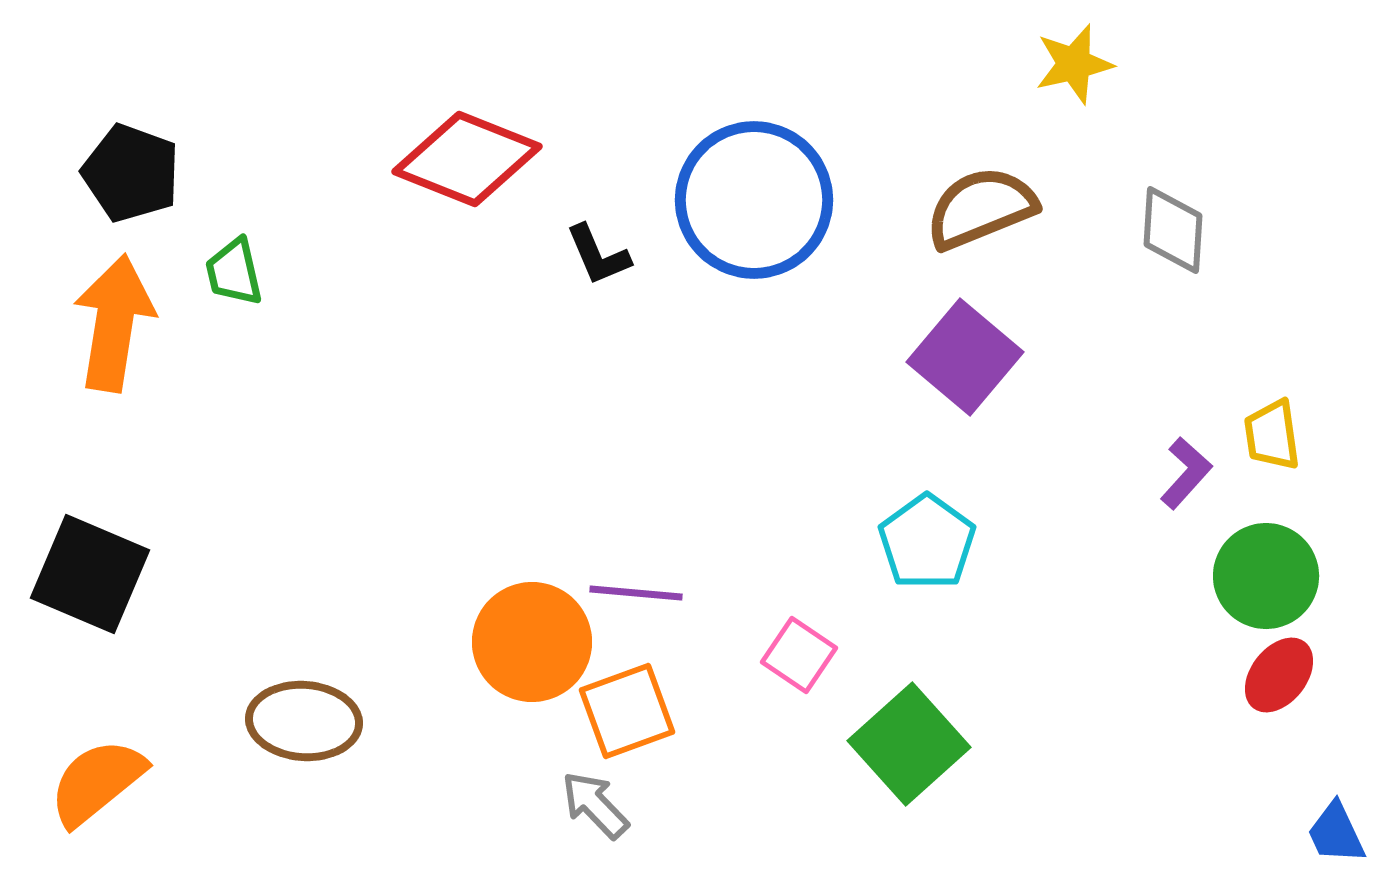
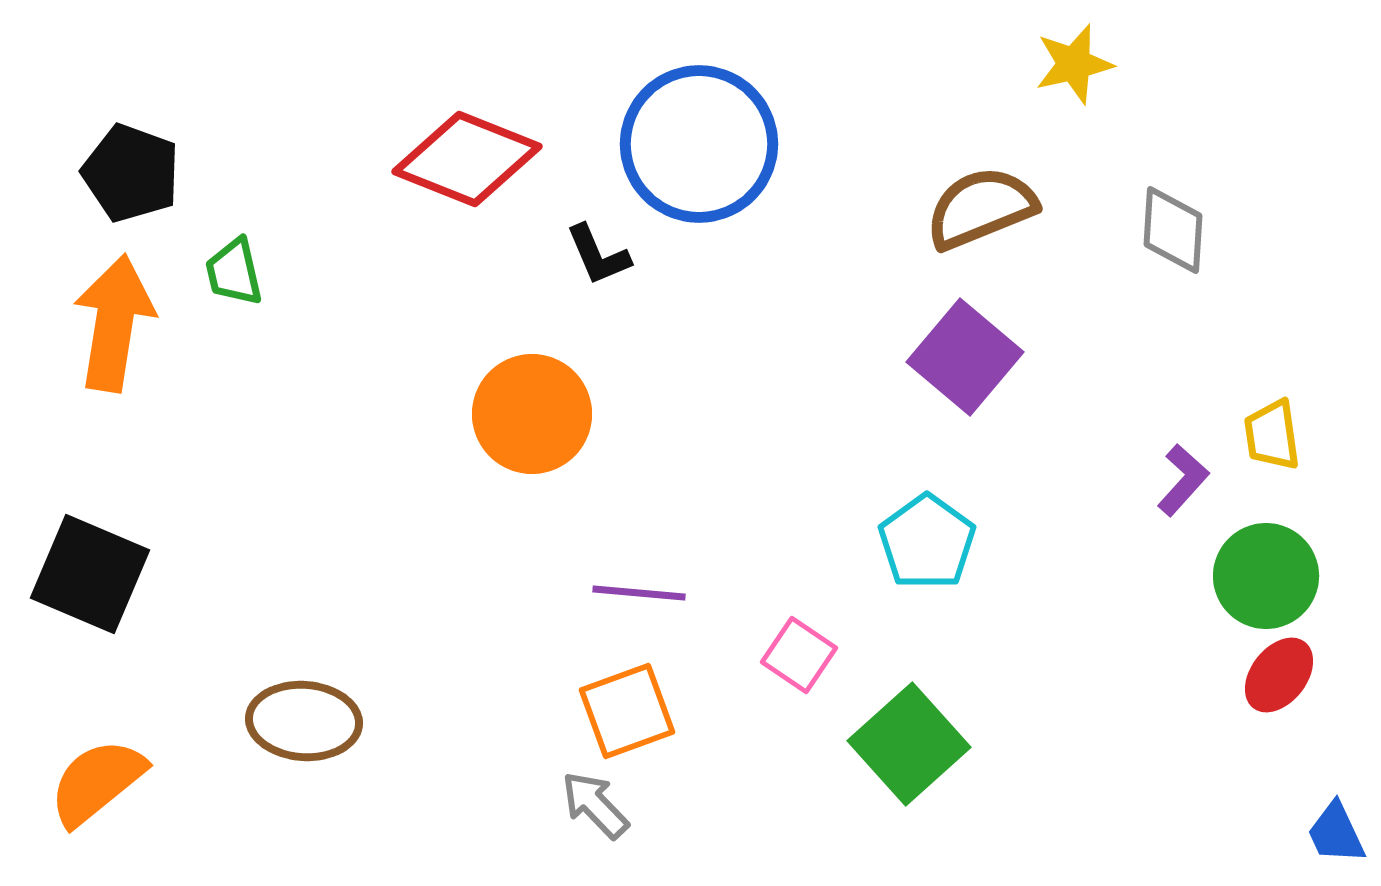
blue circle: moved 55 px left, 56 px up
purple L-shape: moved 3 px left, 7 px down
purple line: moved 3 px right
orange circle: moved 228 px up
